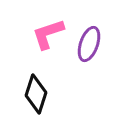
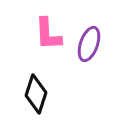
pink L-shape: rotated 75 degrees counterclockwise
